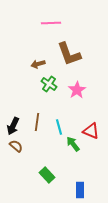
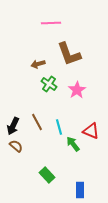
brown line: rotated 36 degrees counterclockwise
